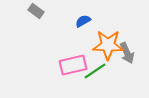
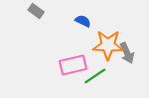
blue semicircle: rotated 56 degrees clockwise
green line: moved 5 px down
